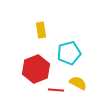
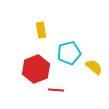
yellow semicircle: moved 16 px right, 16 px up; rotated 12 degrees clockwise
